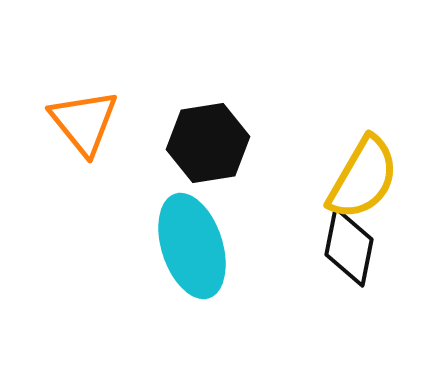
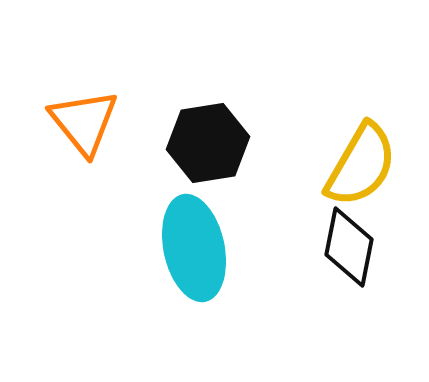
yellow semicircle: moved 2 px left, 13 px up
cyan ellipse: moved 2 px right, 2 px down; rotated 6 degrees clockwise
